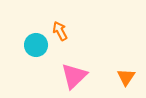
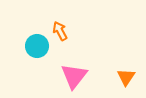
cyan circle: moved 1 px right, 1 px down
pink triangle: rotated 8 degrees counterclockwise
